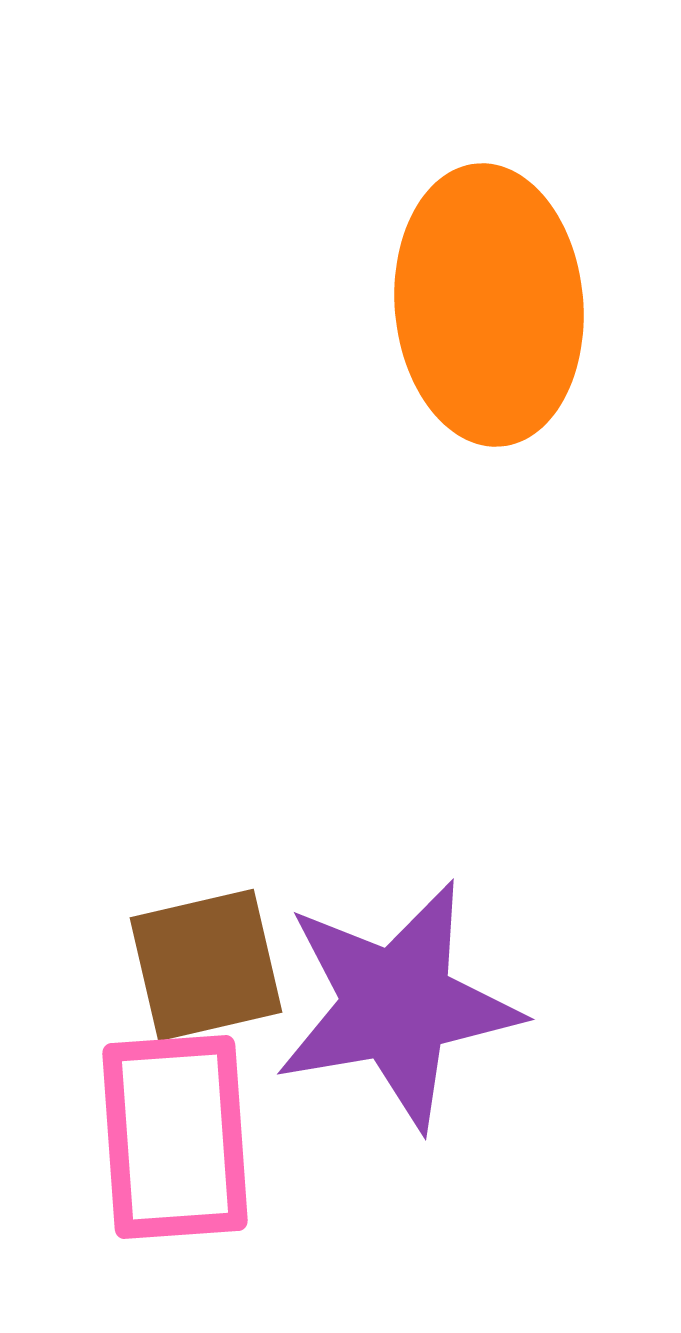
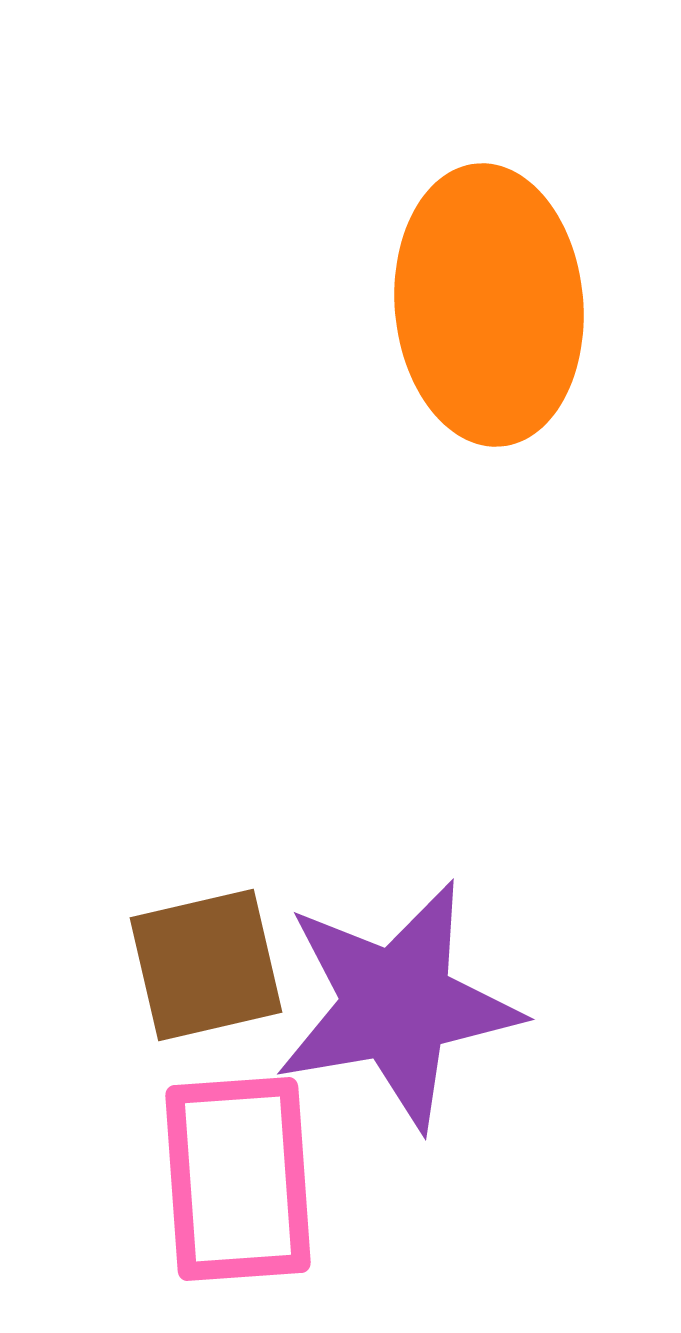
pink rectangle: moved 63 px right, 42 px down
